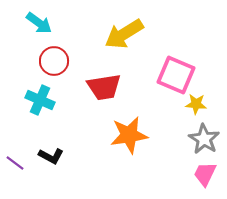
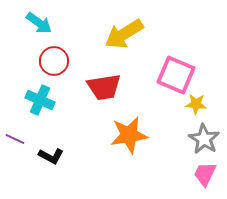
purple line: moved 24 px up; rotated 12 degrees counterclockwise
